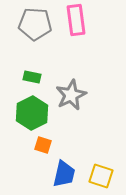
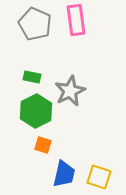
gray pentagon: rotated 20 degrees clockwise
gray star: moved 1 px left, 4 px up
green hexagon: moved 4 px right, 2 px up
yellow square: moved 2 px left, 1 px down
